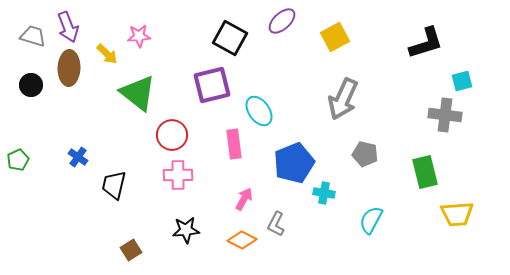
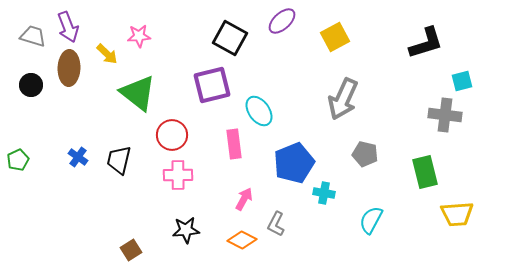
black trapezoid: moved 5 px right, 25 px up
